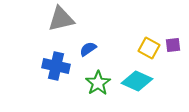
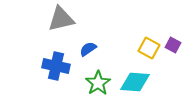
purple square: rotated 35 degrees clockwise
cyan diamond: moved 2 px left, 1 px down; rotated 20 degrees counterclockwise
